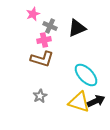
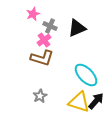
pink cross: rotated 24 degrees counterclockwise
brown L-shape: moved 1 px up
black arrow: rotated 24 degrees counterclockwise
